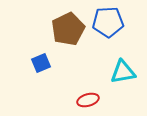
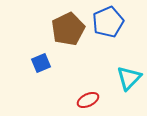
blue pentagon: rotated 20 degrees counterclockwise
cyan triangle: moved 6 px right, 6 px down; rotated 36 degrees counterclockwise
red ellipse: rotated 10 degrees counterclockwise
